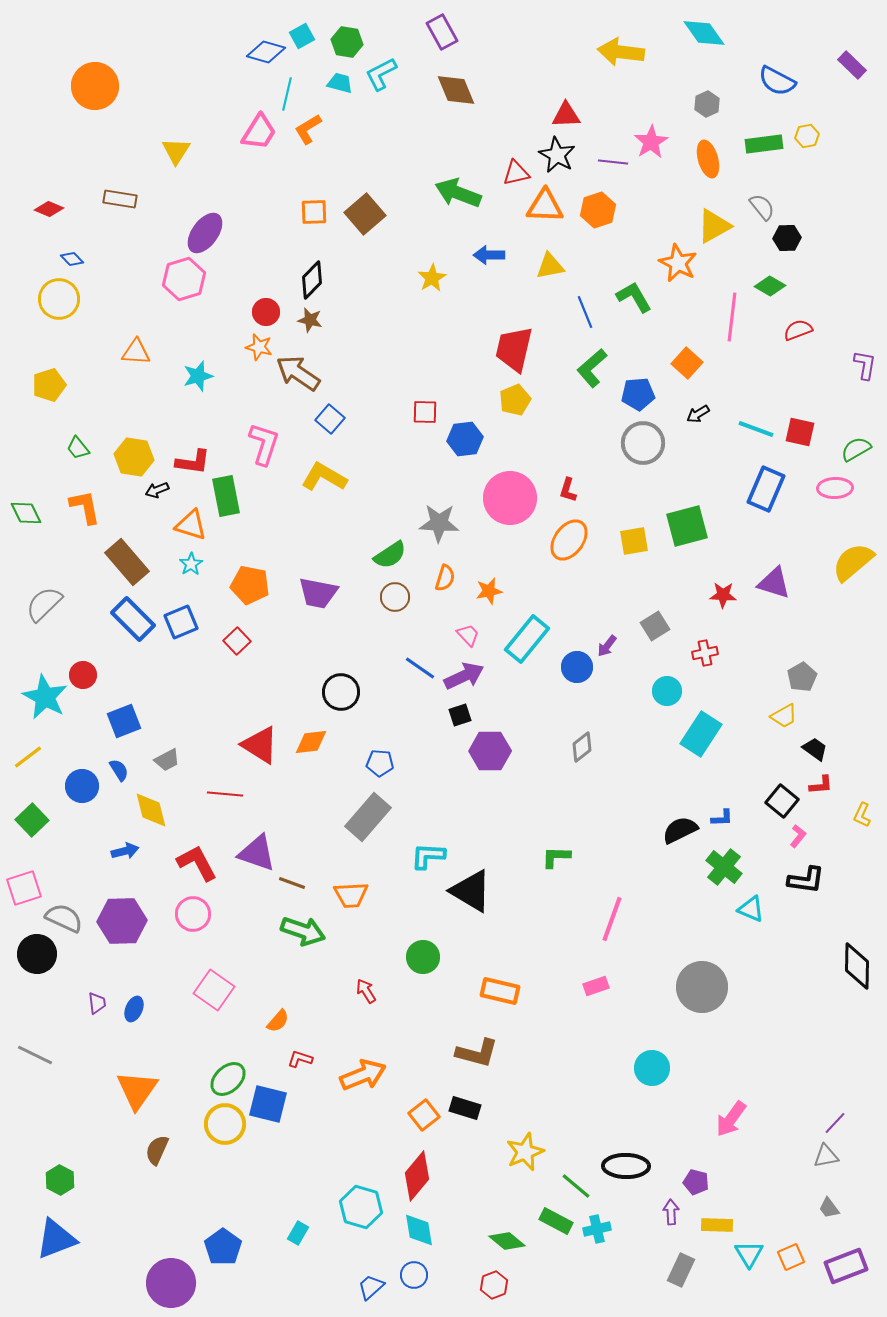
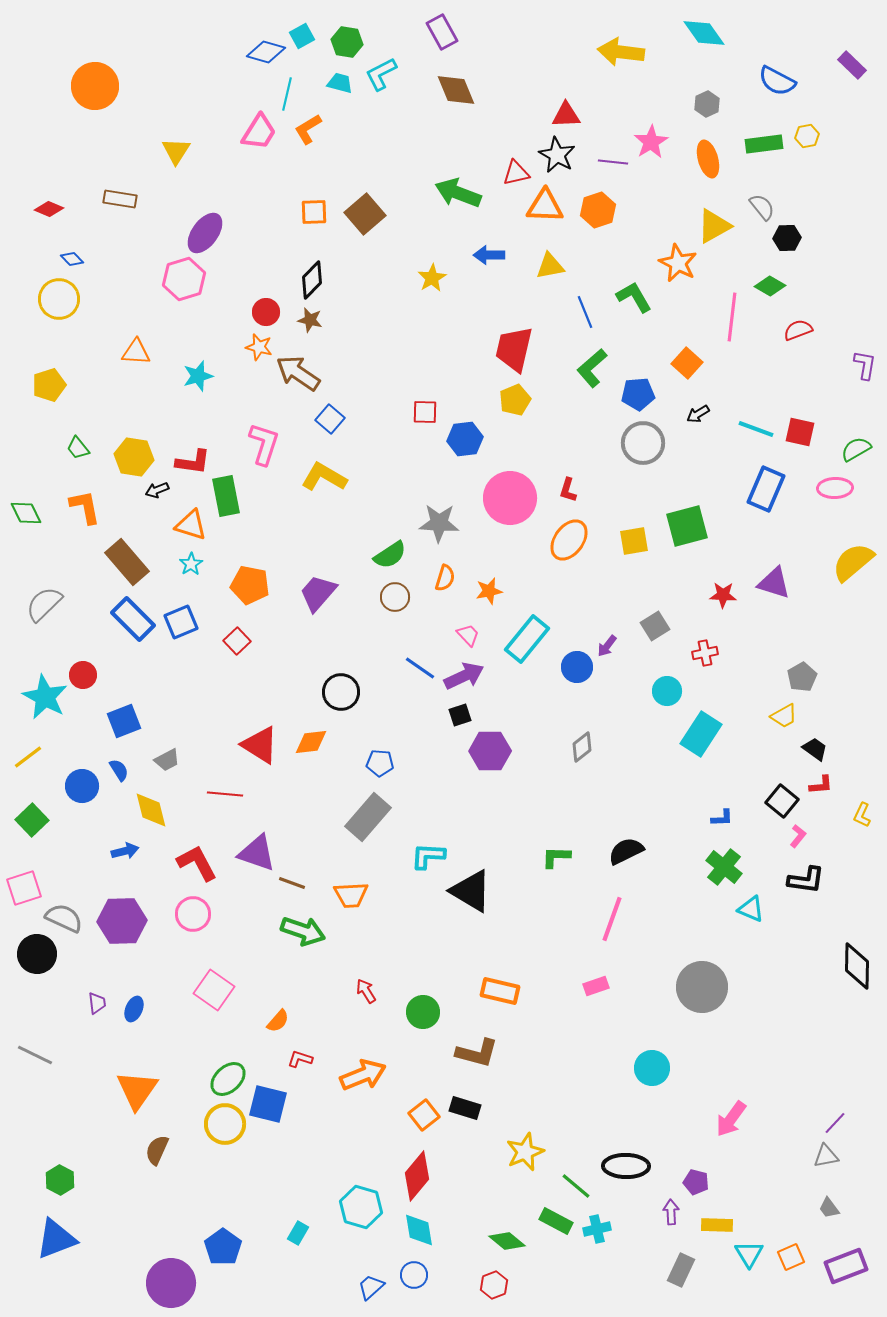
purple trapezoid at (318, 593): rotated 120 degrees clockwise
black semicircle at (680, 830): moved 54 px left, 21 px down
green circle at (423, 957): moved 55 px down
